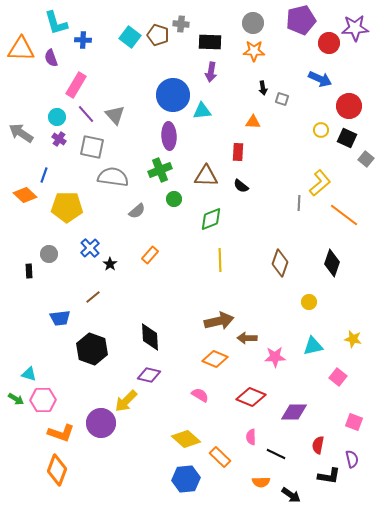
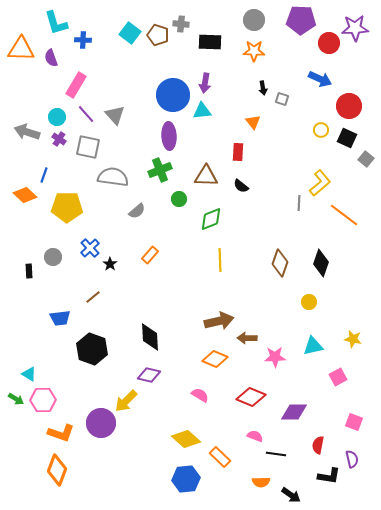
purple pentagon at (301, 20): rotated 16 degrees clockwise
gray circle at (253, 23): moved 1 px right, 3 px up
cyan square at (130, 37): moved 4 px up
purple arrow at (211, 72): moved 6 px left, 11 px down
orange triangle at (253, 122): rotated 49 degrees clockwise
gray arrow at (21, 133): moved 6 px right, 1 px up; rotated 15 degrees counterclockwise
gray square at (92, 147): moved 4 px left
green circle at (174, 199): moved 5 px right
gray circle at (49, 254): moved 4 px right, 3 px down
black diamond at (332, 263): moved 11 px left
cyan triangle at (29, 374): rotated 14 degrees clockwise
pink square at (338, 377): rotated 24 degrees clockwise
pink semicircle at (251, 437): moved 4 px right, 1 px up; rotated 112 degrees clockwise
black line at (276, 454): rotated 18 degrees counterclockwise
